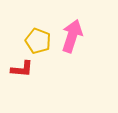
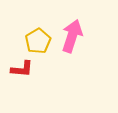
yellow pentagon: rotated 20 degrees clockwise
